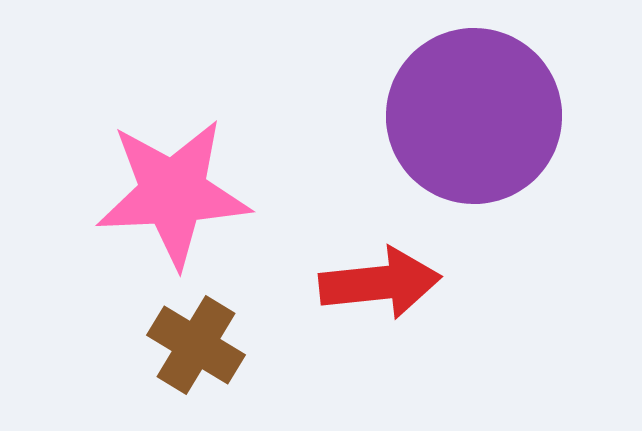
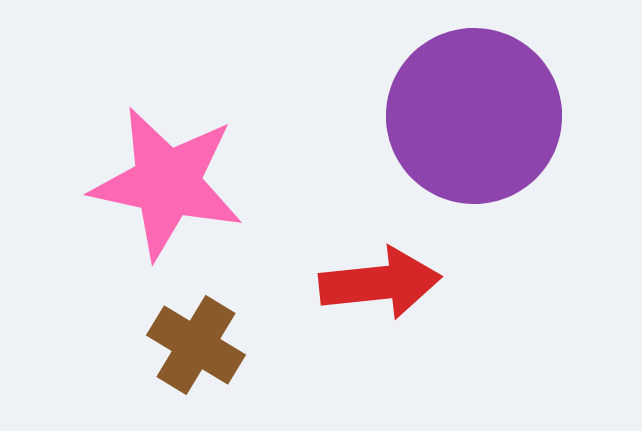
pink star: moved 6 px left, 10 px up; rotated 15 degrees clockwise
